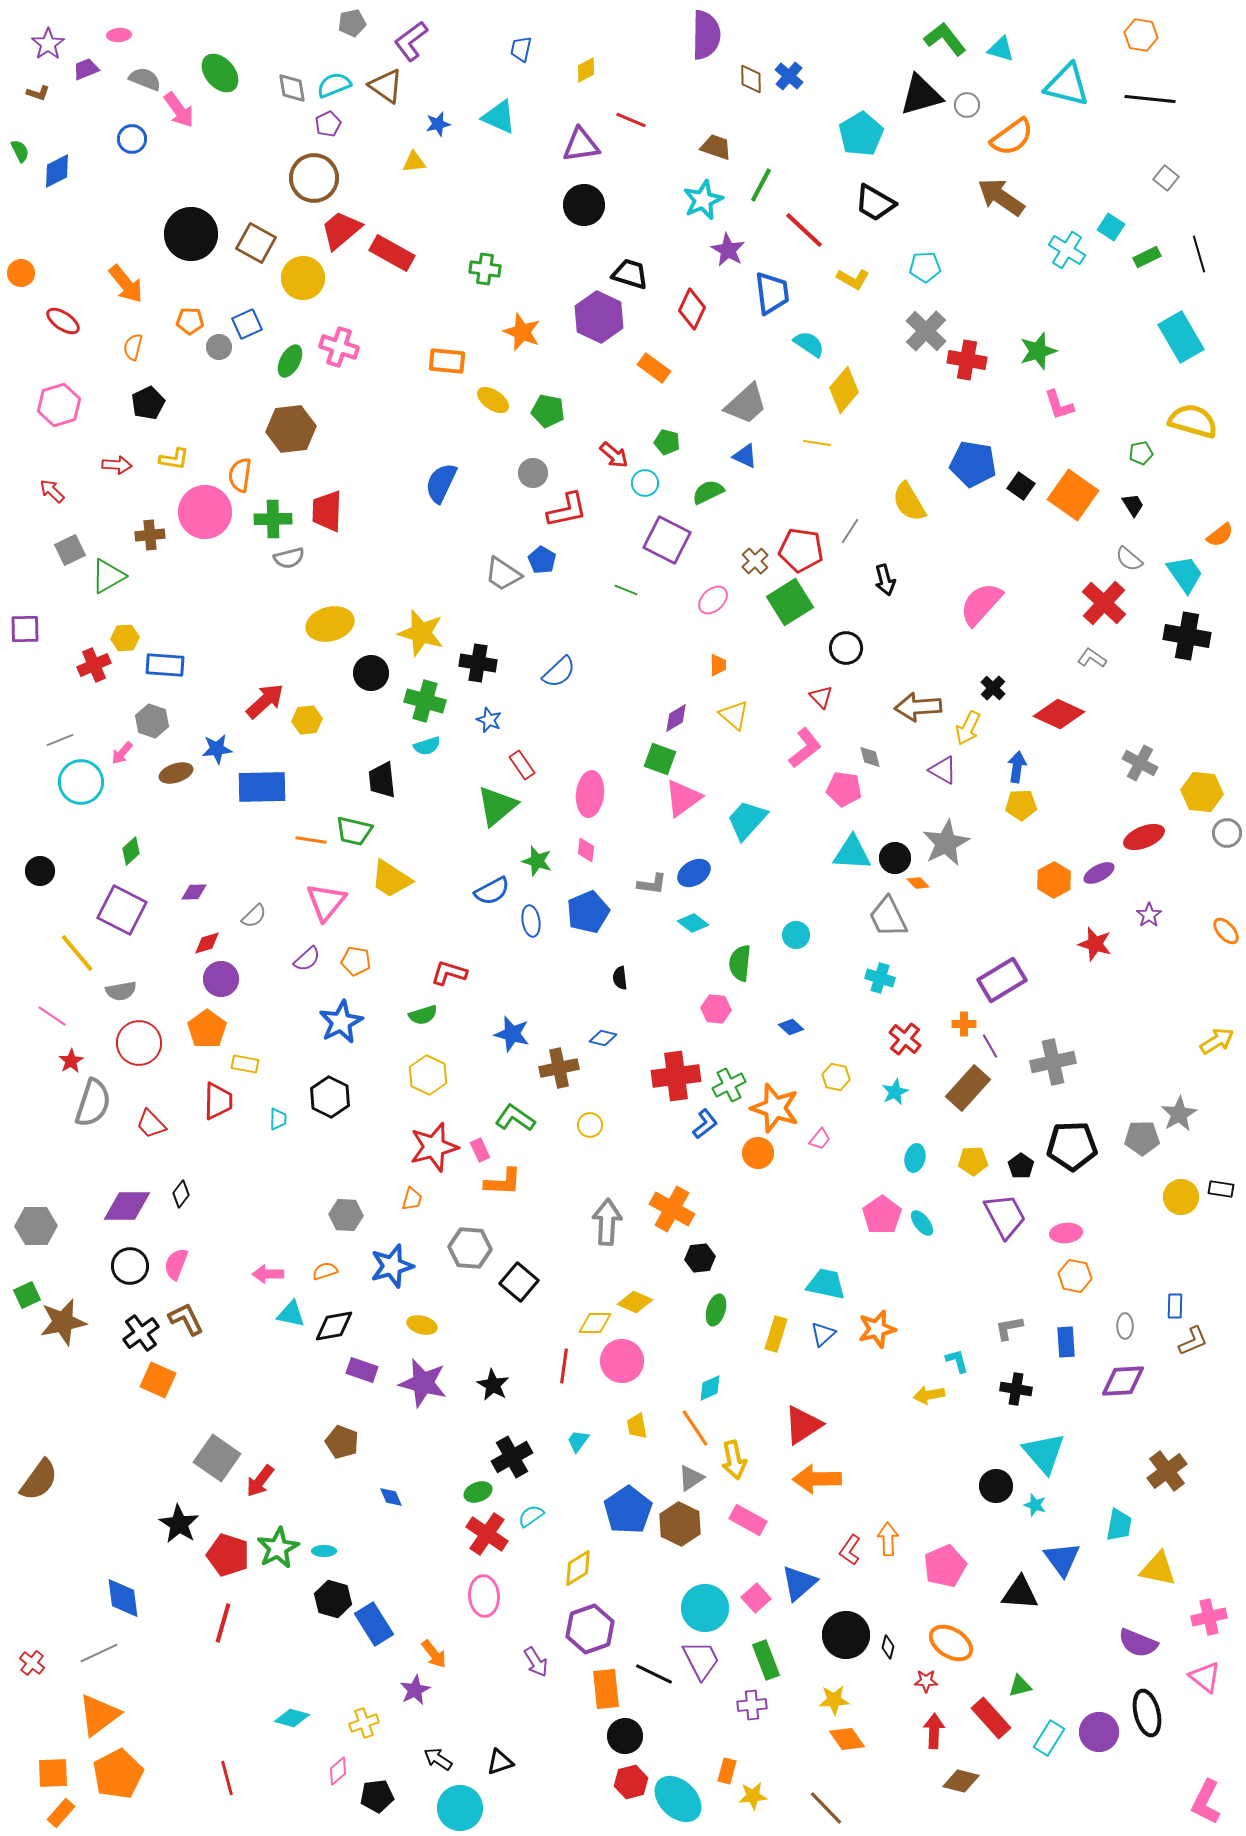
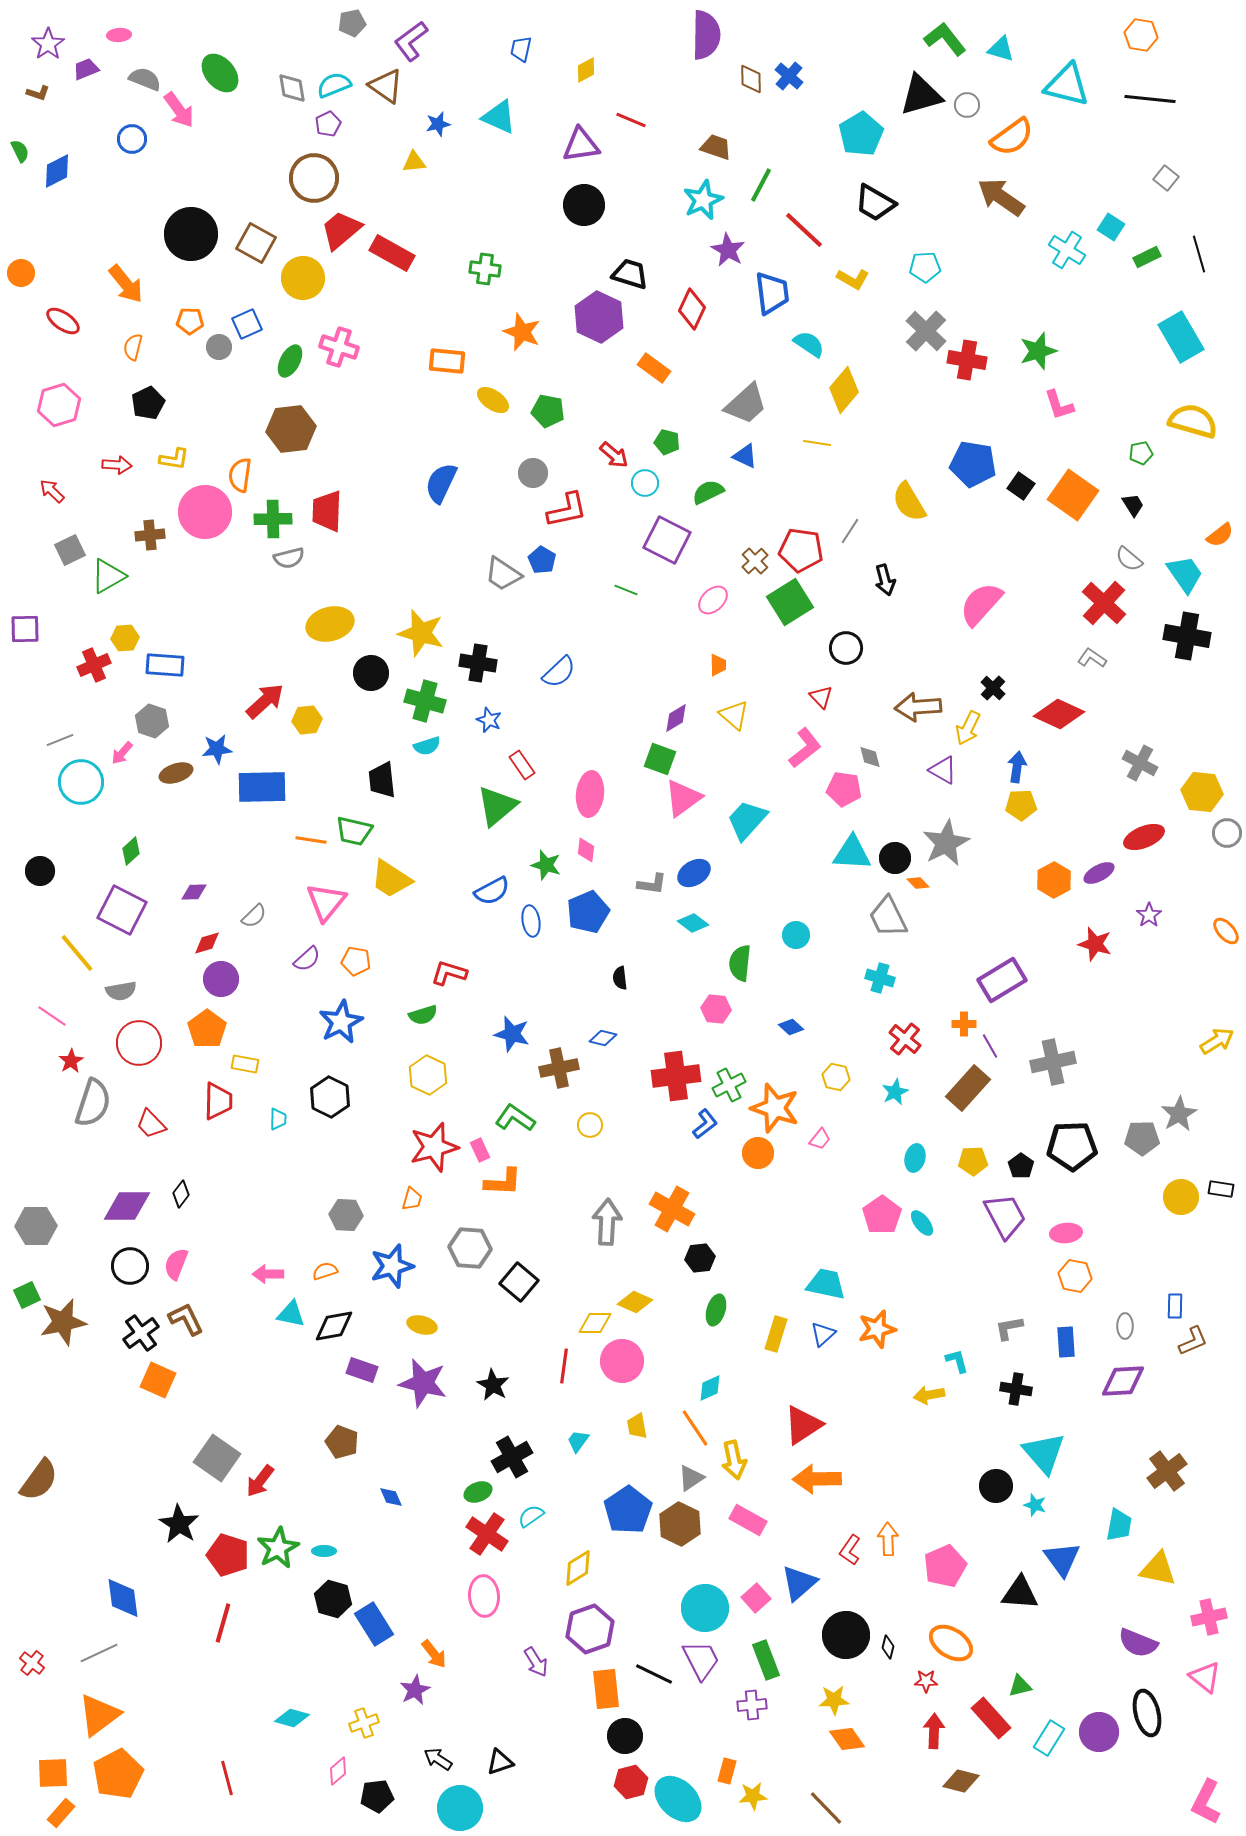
green star at (537, 861): moved 9 px right, 4 px down
